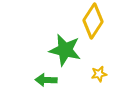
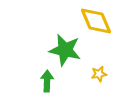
yellow diamond: moved 3 px right; rotated 56 degrees counterclockwise
green arrow: moved 1 px right, 1 px down; rotated 90 degrees clockwise
